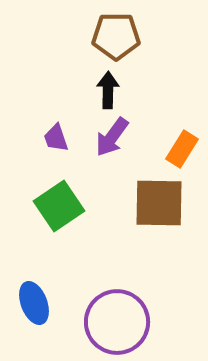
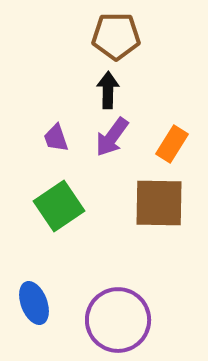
orange rectangle: moved 10 px left, 5 px up
purple circle: moved 1 px right, 2 px up
